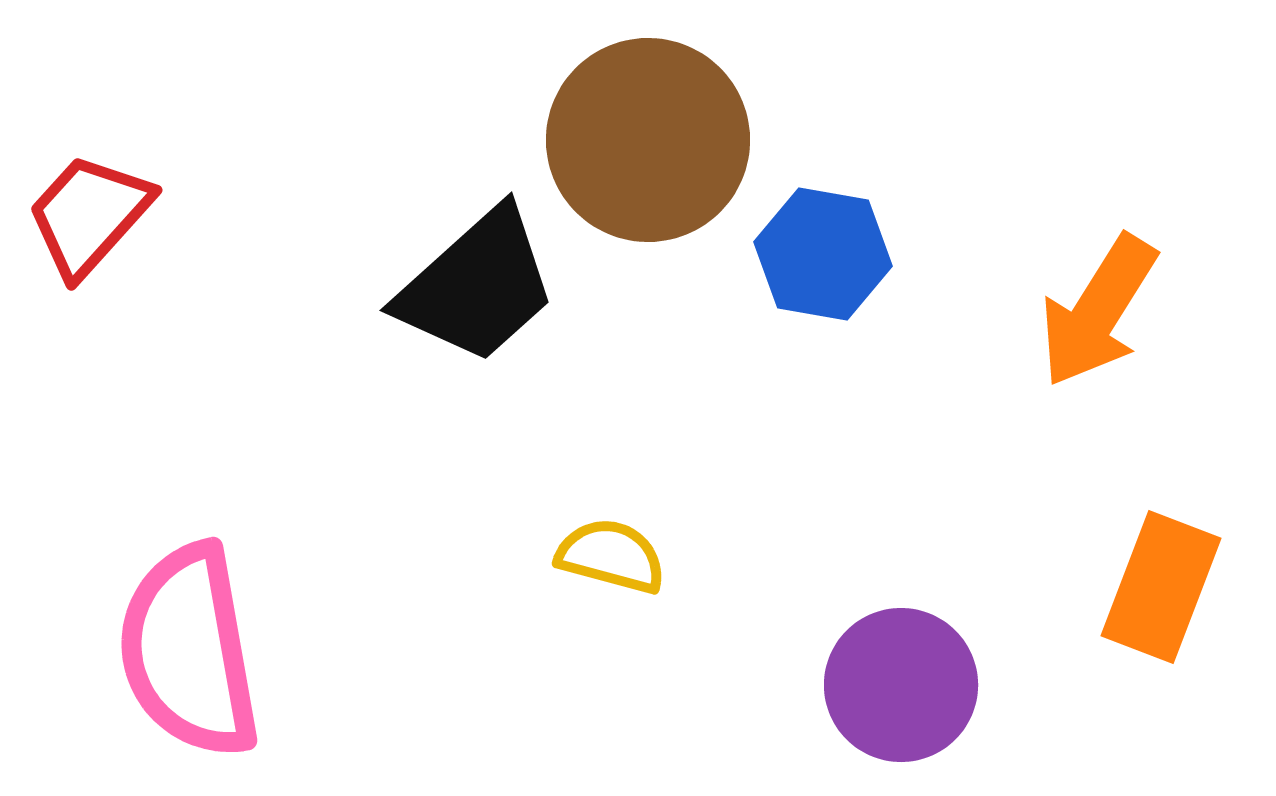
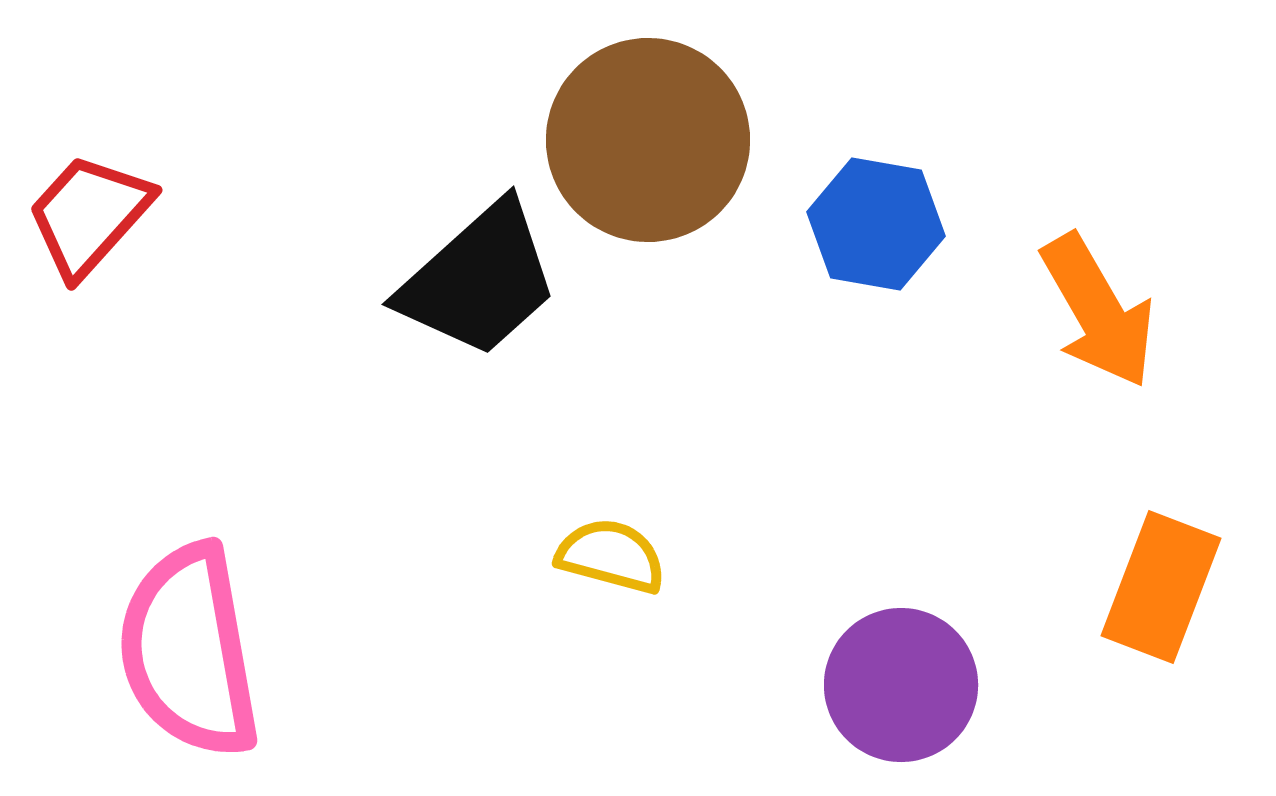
blue hexagon: moved 53 px right, 30 px up
black trapezoid: moved 2 px right, 6 px up
orange arrow: rotated 62 degrees counterclockwise
